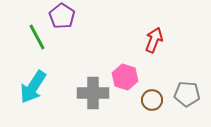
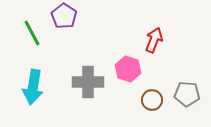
purple pentagon: moved 2 px right
green line: moved 5 px left, 4 px up
pink hexagon: moved 3 px right, 8 px up
cyan arrow: rotated 24 degrees counterclockwise
gray cross: moved 5 px left, 11 px up
